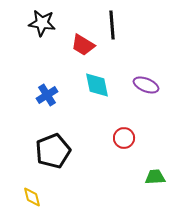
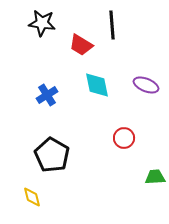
red trapezoid: moved 2 px left
black pentagon: moved 1 px left, 4 px down; rotated 20 degrees counterclockwise
